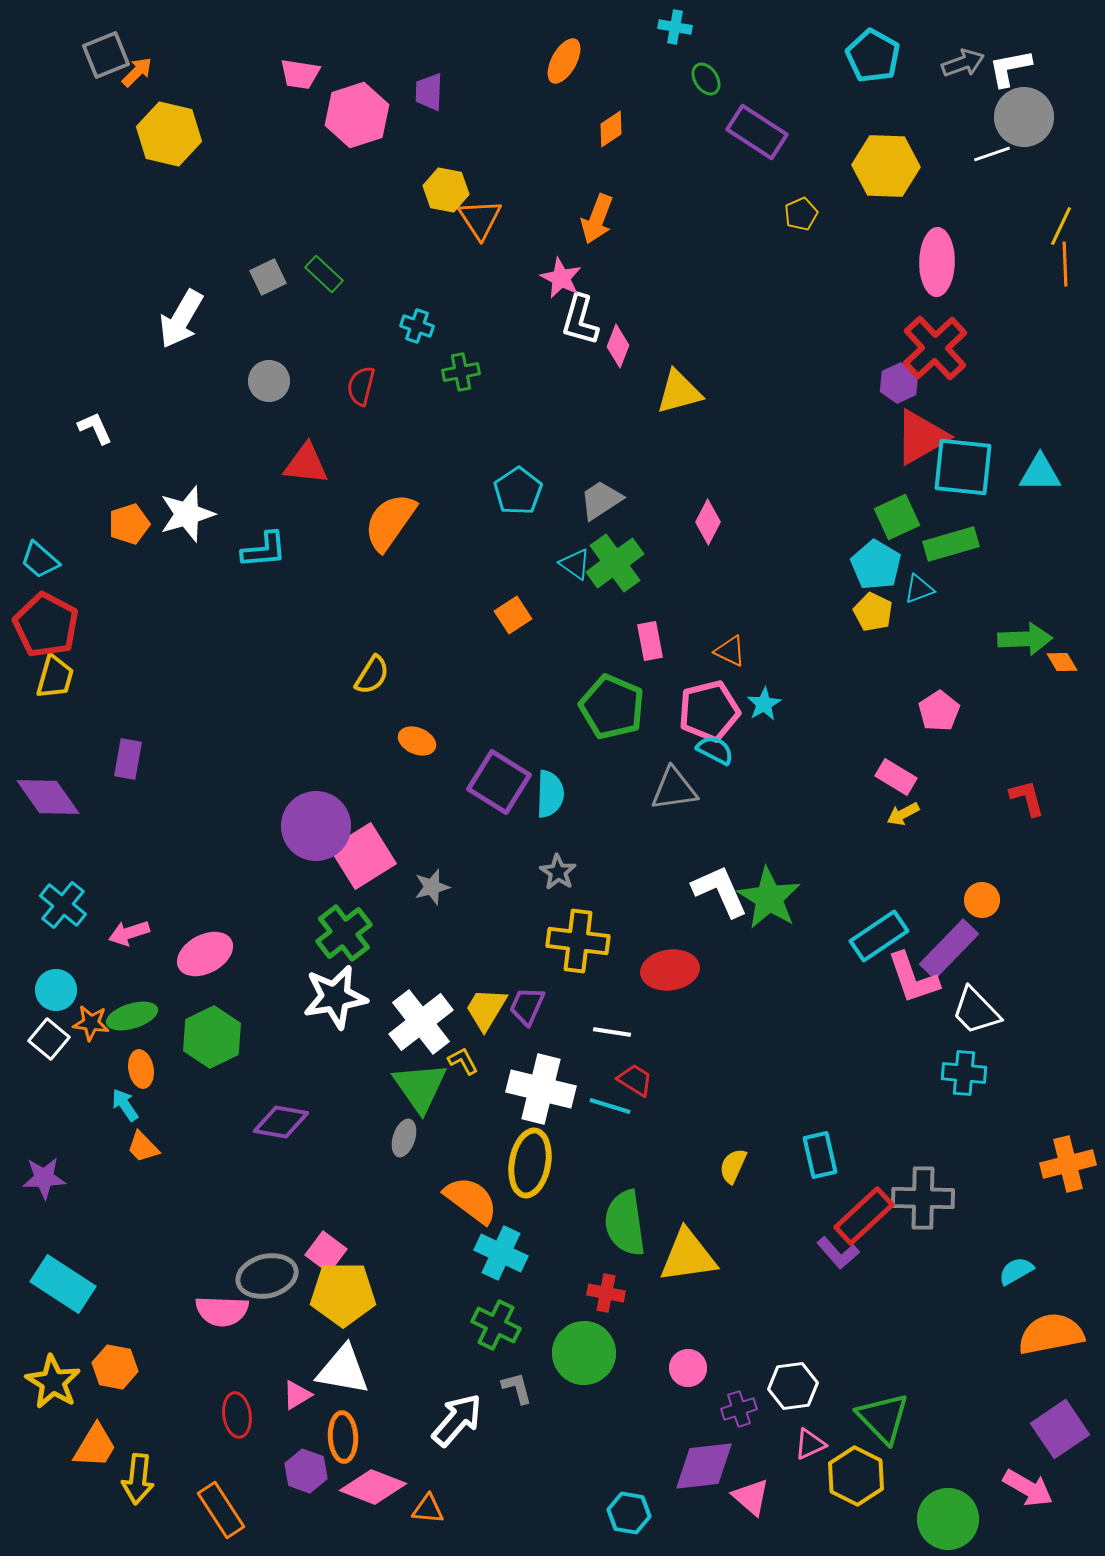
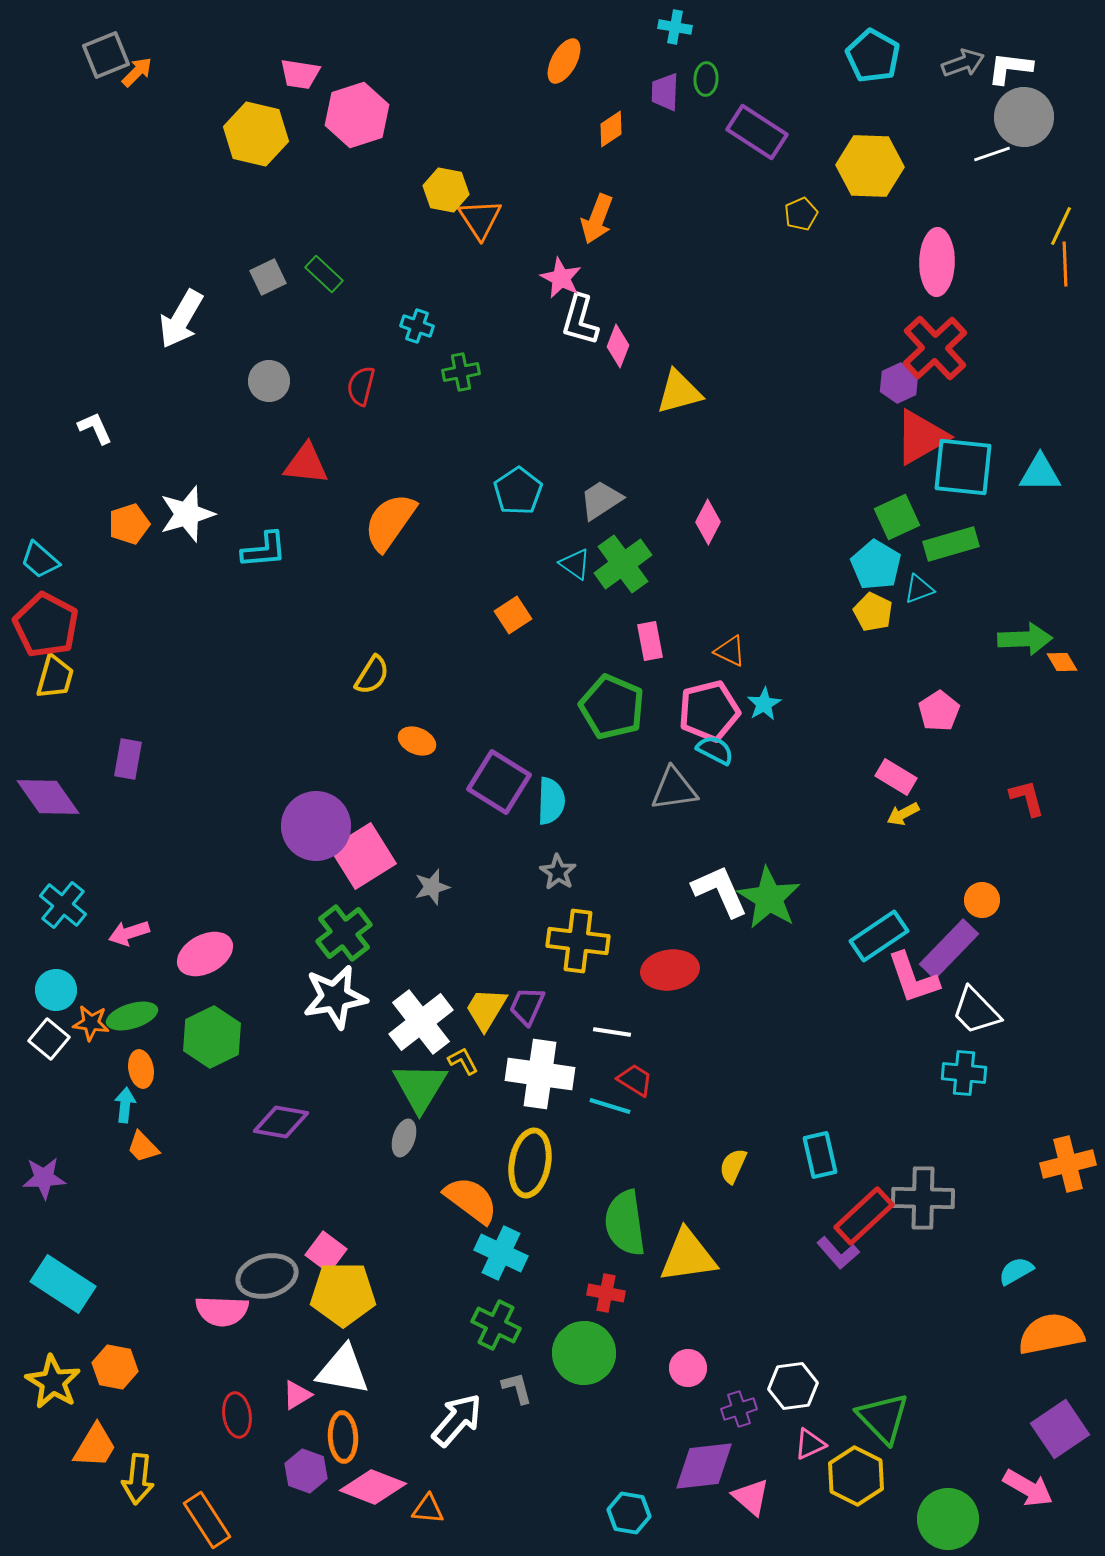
white L-shape at (1010, 68): rotated 18 degrees clockwise
green ellipse at (706, 79): rotated 36 degrees clockwise
purple trapezoid at (429, 92): moved 236 px right
yellow hexagon at (169, 134): moved 87 px right
yellow hexagon at (886, 166): moved 16 px left
green cross at (615, 563): moved 8 px right, 1 px down
cyan semicircle at (550, 794): moved 1 px right, 7 px down
green triangle at (420, 1087): rotated 6 degrees clockwise
white cross at (541, 1089): moved 1 px left, 15 px up; rotated 6 degrees counterclockwise
cyan arrow at (125, 1105): rotated 40 degrees clockwise
orange rectangle at (221, 1510): moved 14 px left, 10 px down
